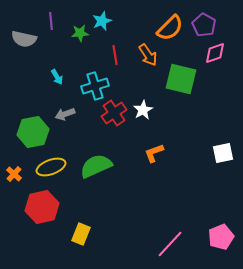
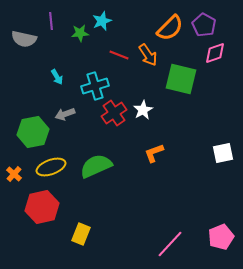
red line: moved 4 px right; rotated 60 degrees counterclockwise
